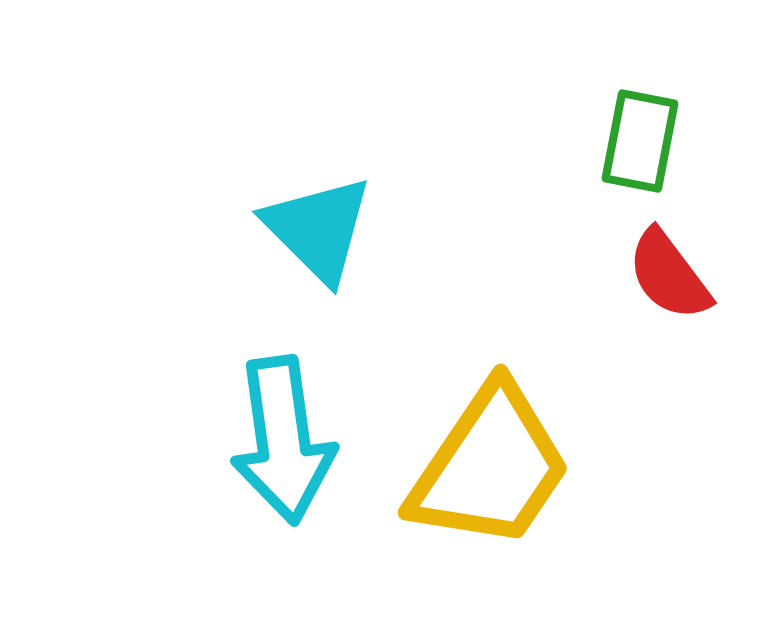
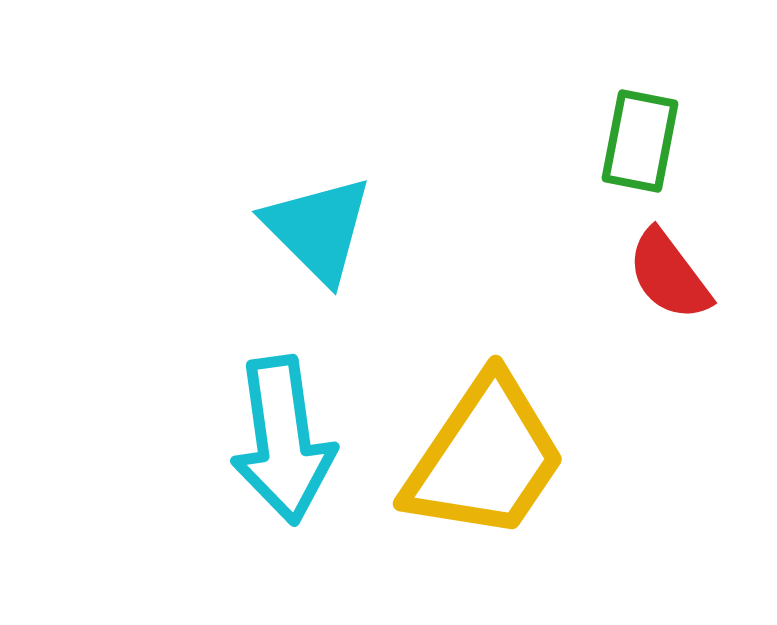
yellow trapezoid: moved 5 px left, 9 px up
